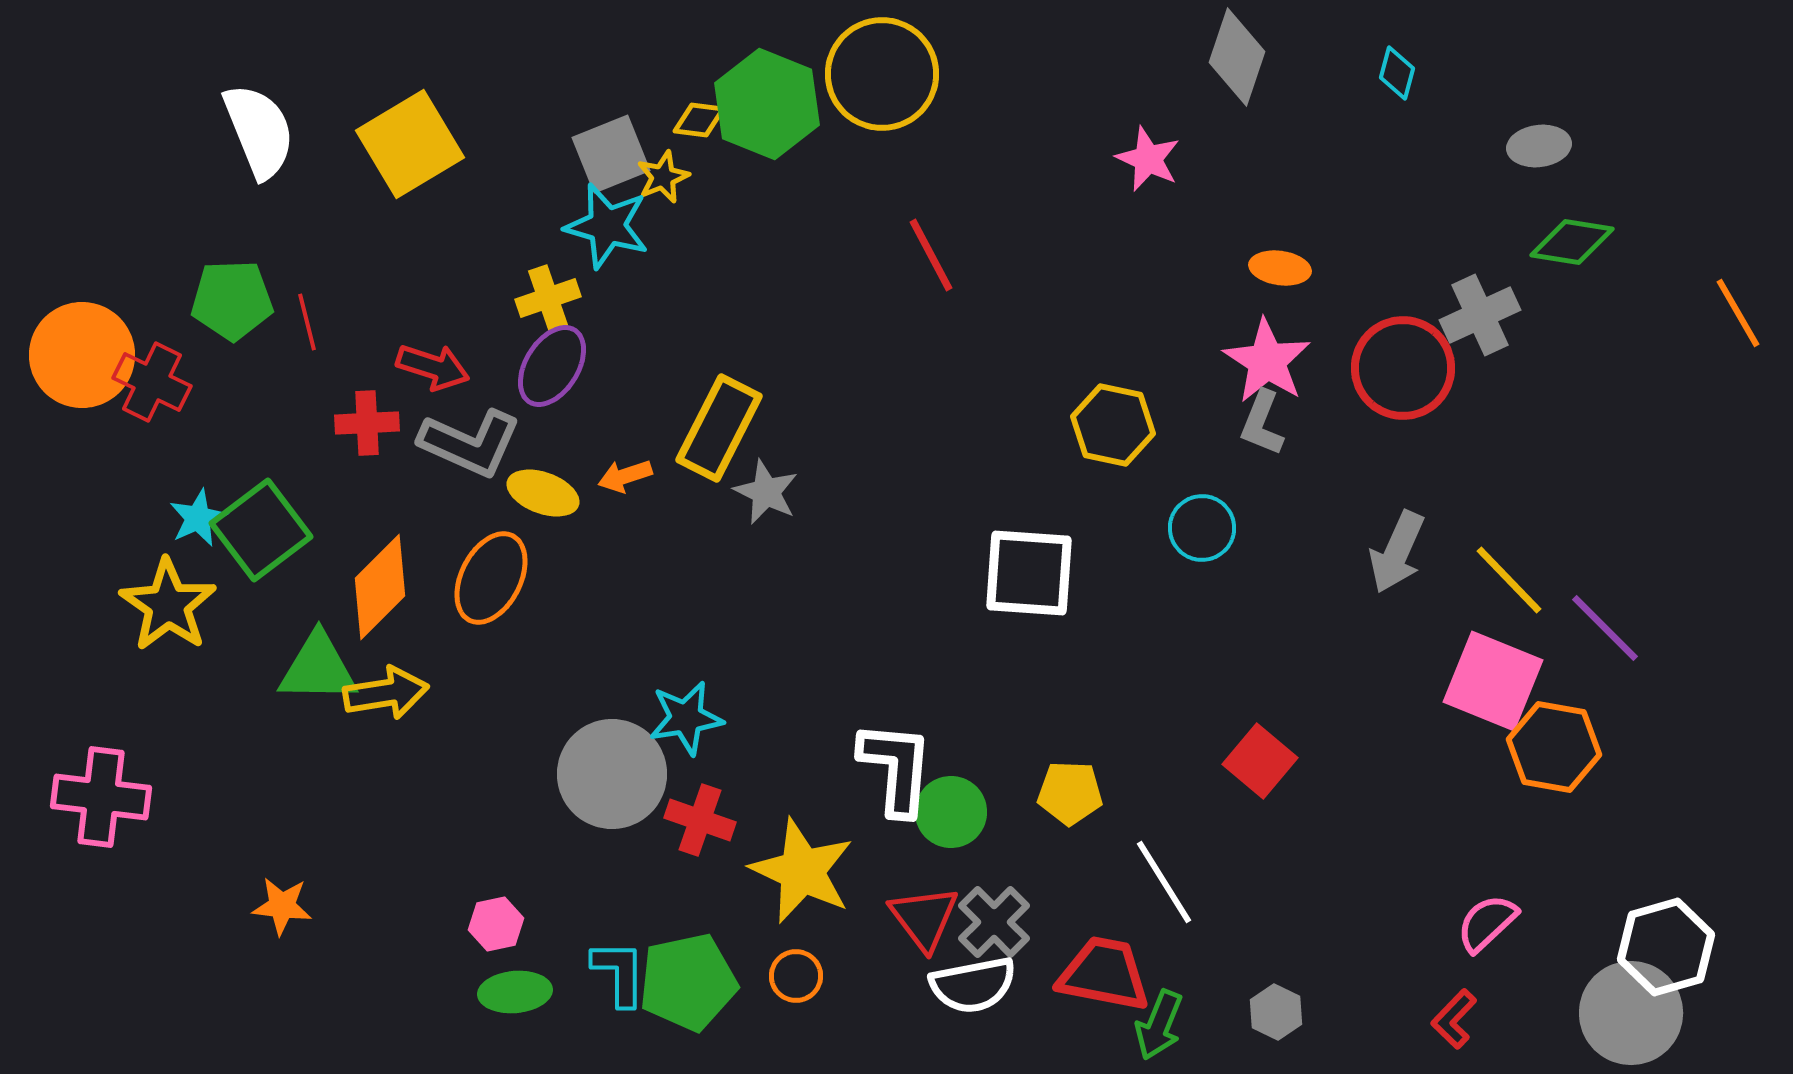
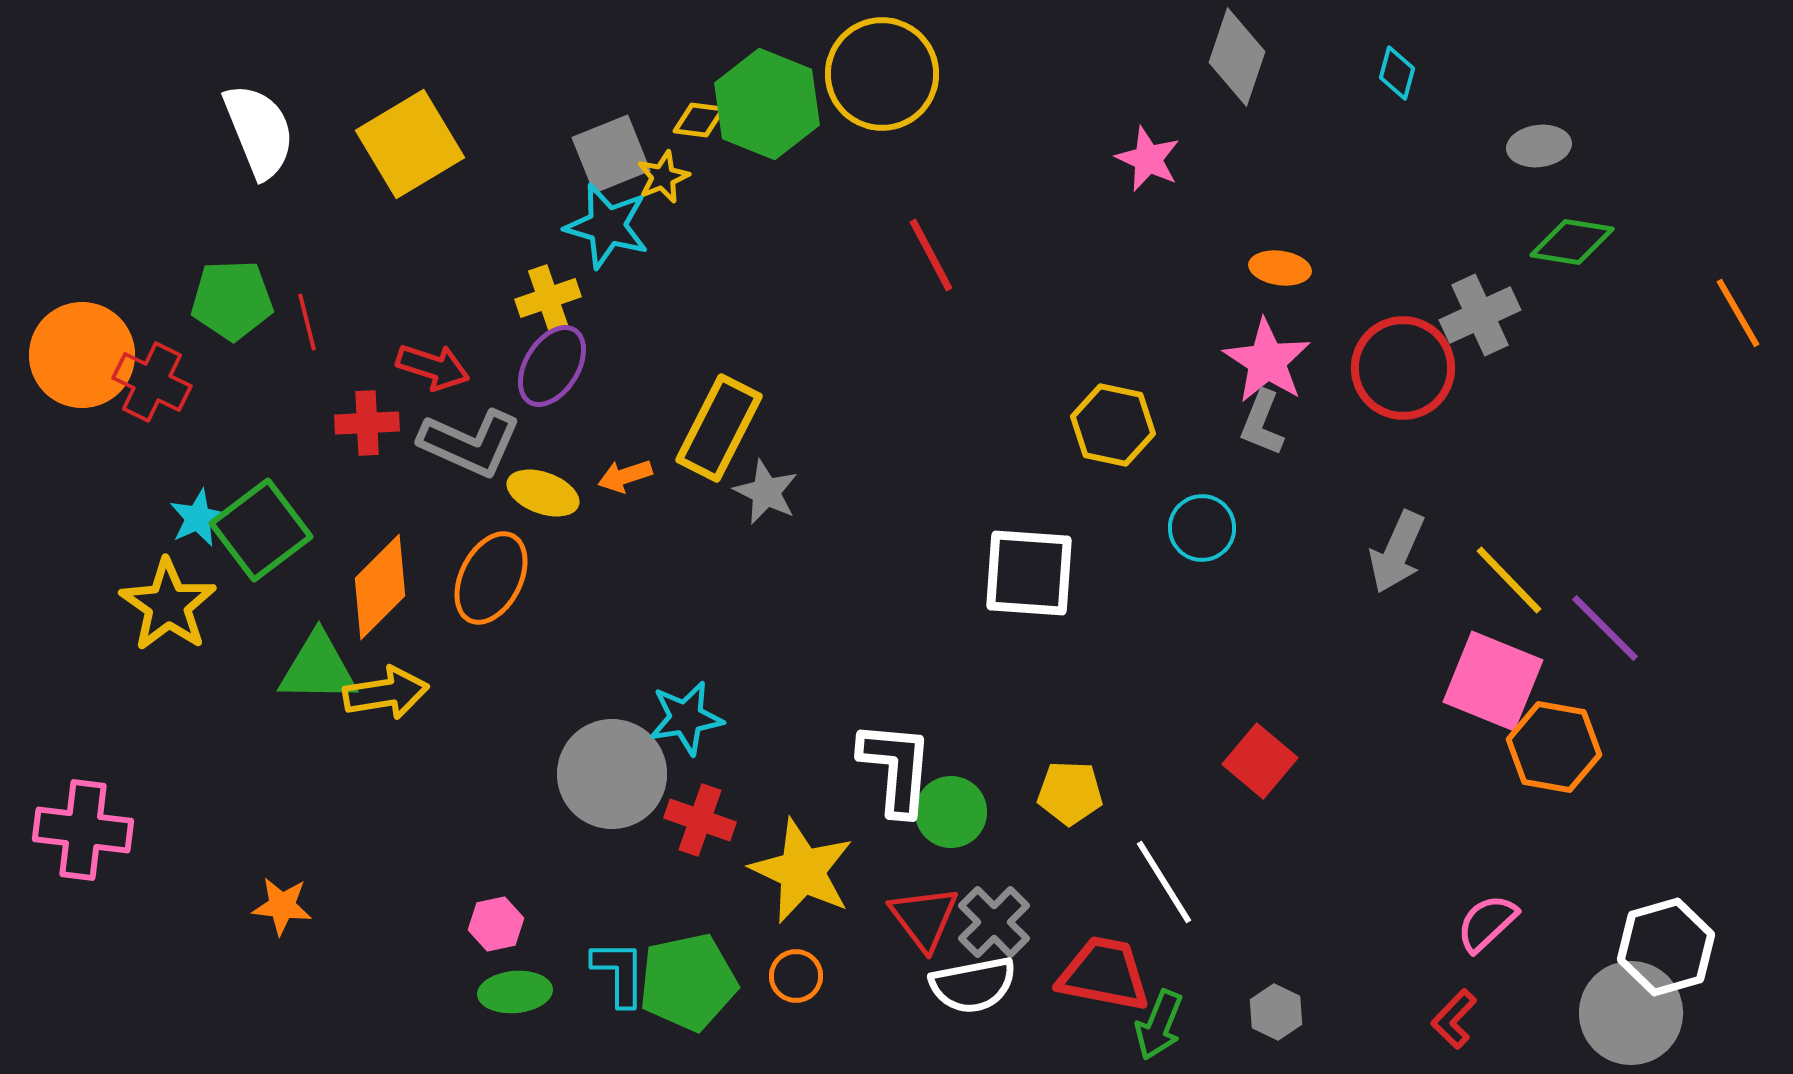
pink cross at (101, 797): moved 18 px left, 33 px down
